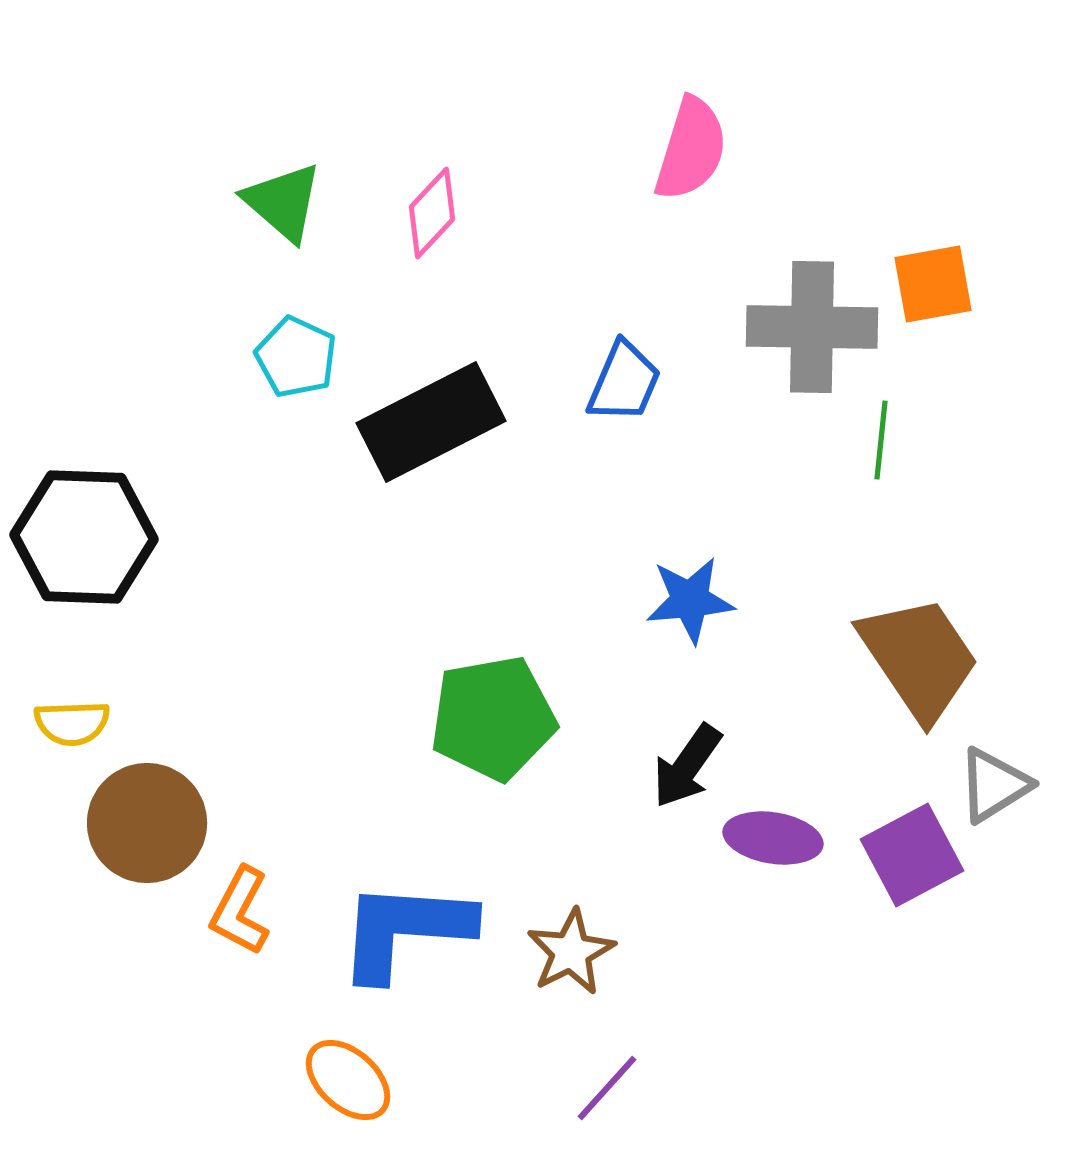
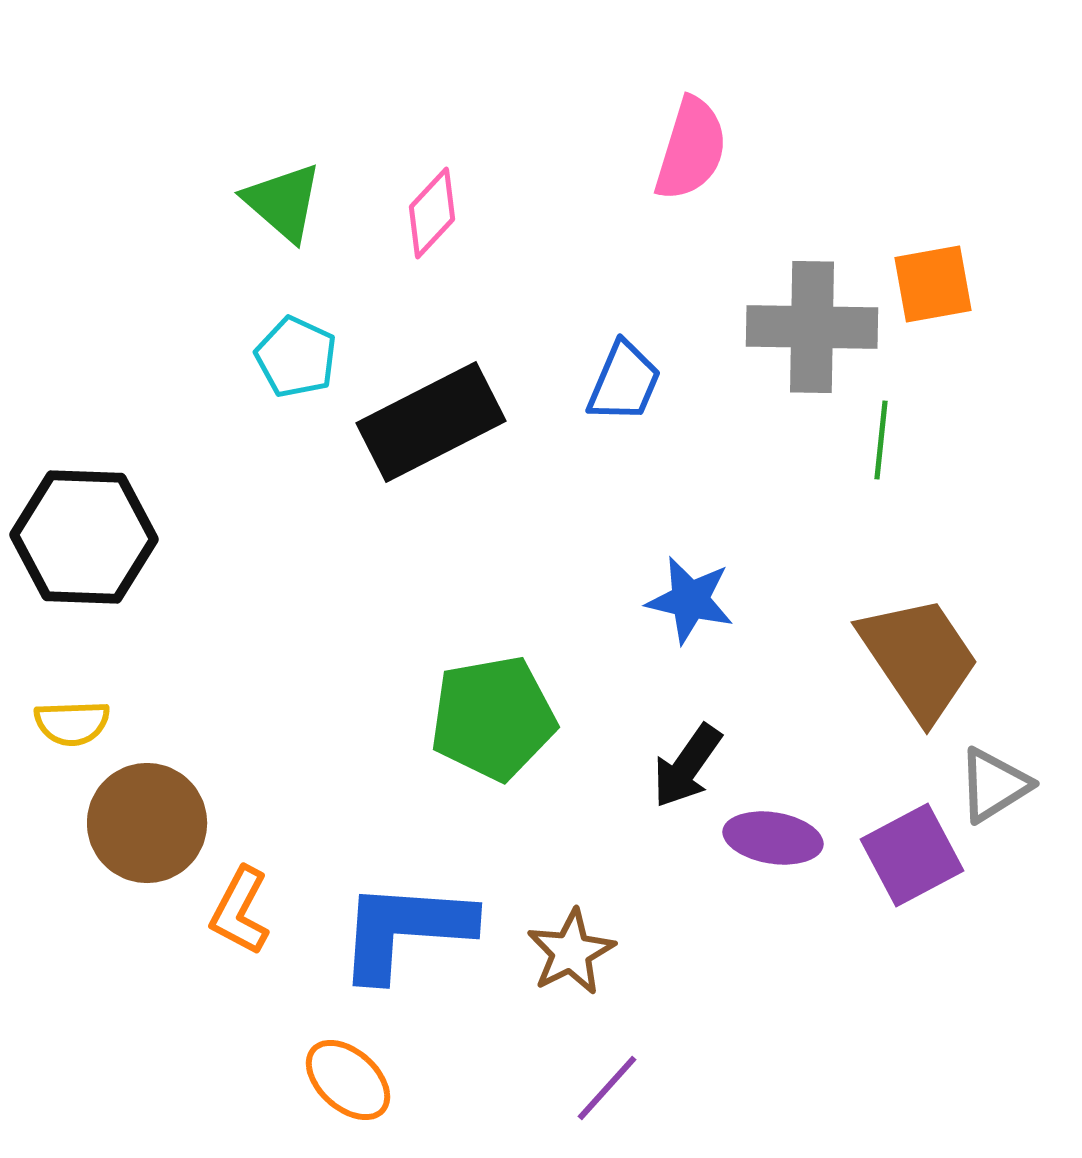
blue star: rotated 18 degrees clockwise
